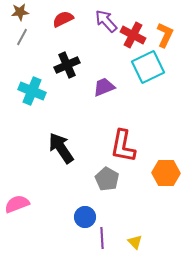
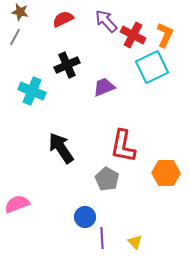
brown star: rotated 18 degrees clockwise
gray line: moved 7 px left
cyan square: moved 4 px right
